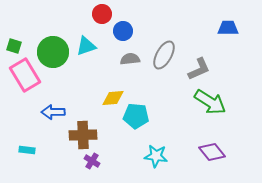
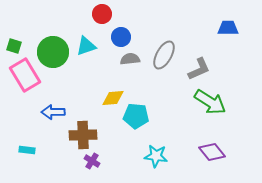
blue circle: moved 2 px left, 6 px down
